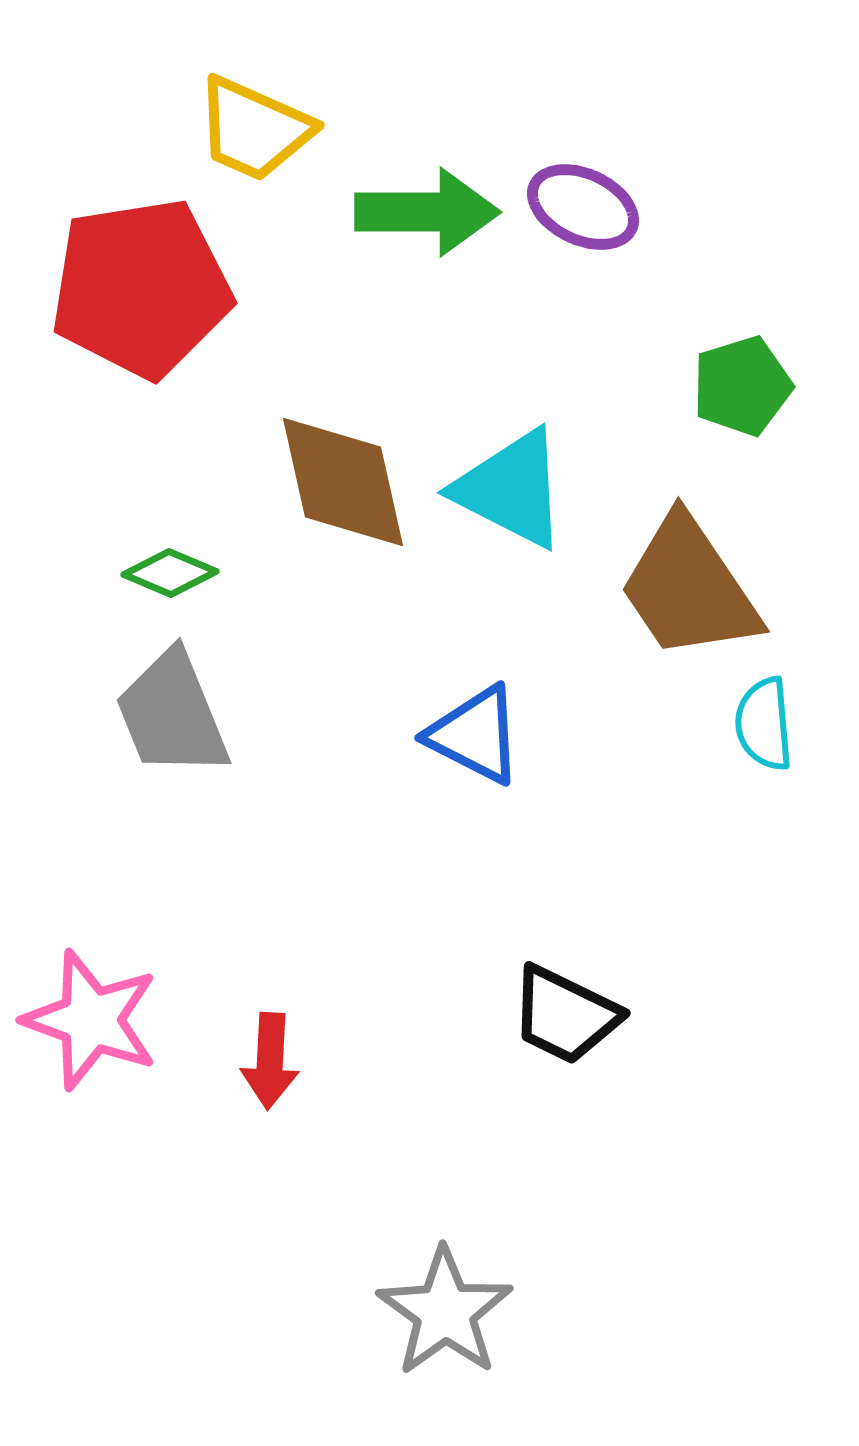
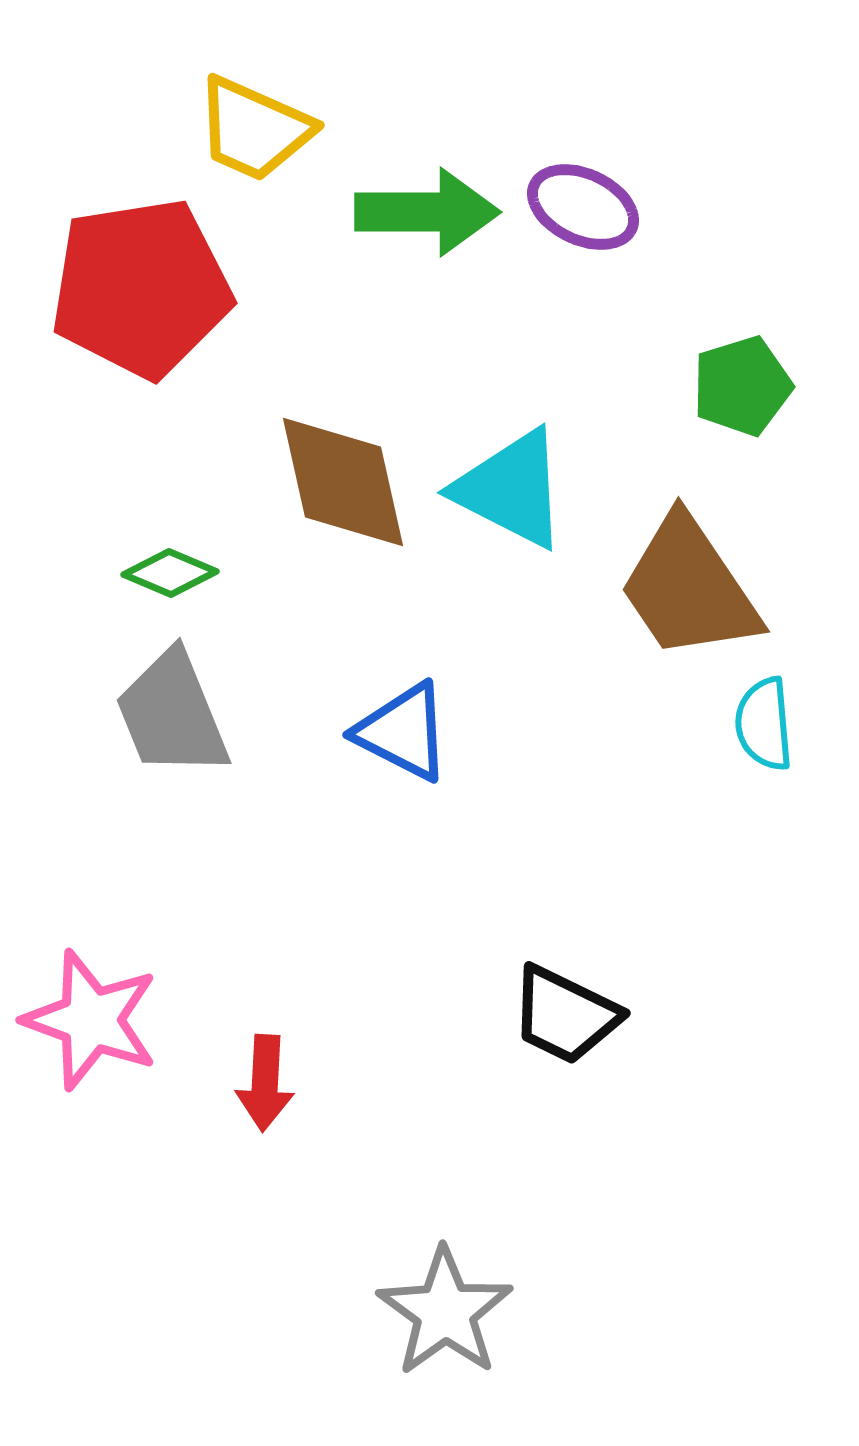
blue triangle: moved 72 px left, 3 px up
red arrow: moved 5 px left, 22 px down
